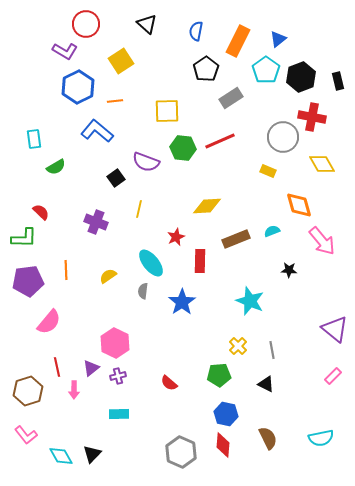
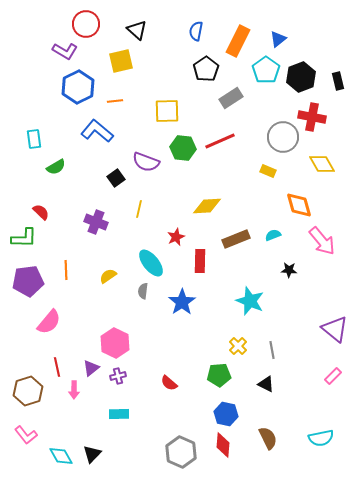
black triangle at (147, 24): moved 10 px left, 6 px down
yellow square at (121, 61): rotated 20 degrees clockwise
cyan semicircle at (272, 231): moved 1 px right, 4 px down
